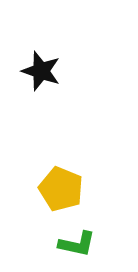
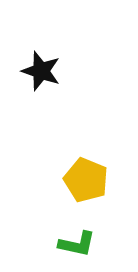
yellow pentagon: moved 25 px right, 9 px up
